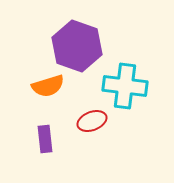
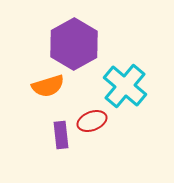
purple hexagon: moved 3 px left, 2 px up; rotated 12 degrees clockwise
cyan cross: rotated 33 degrees clockwise
purple rectangle: moved 16 px right, 4 px up
